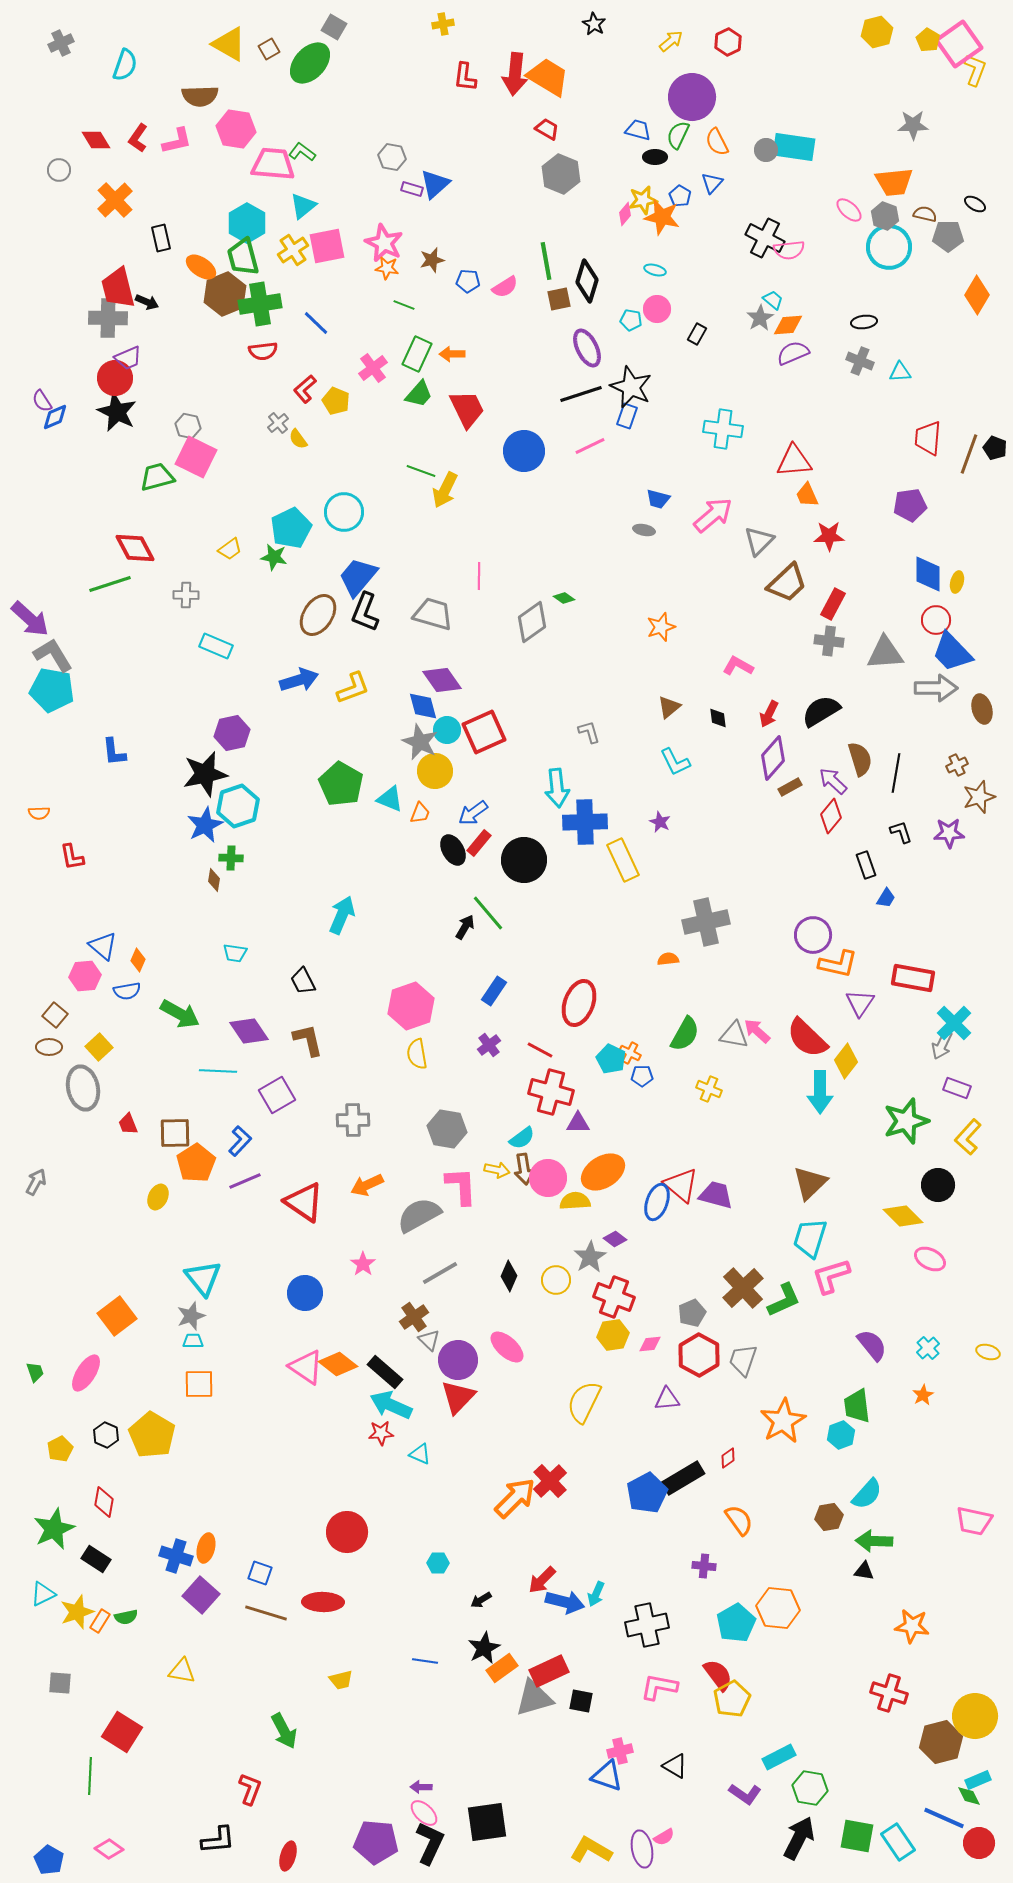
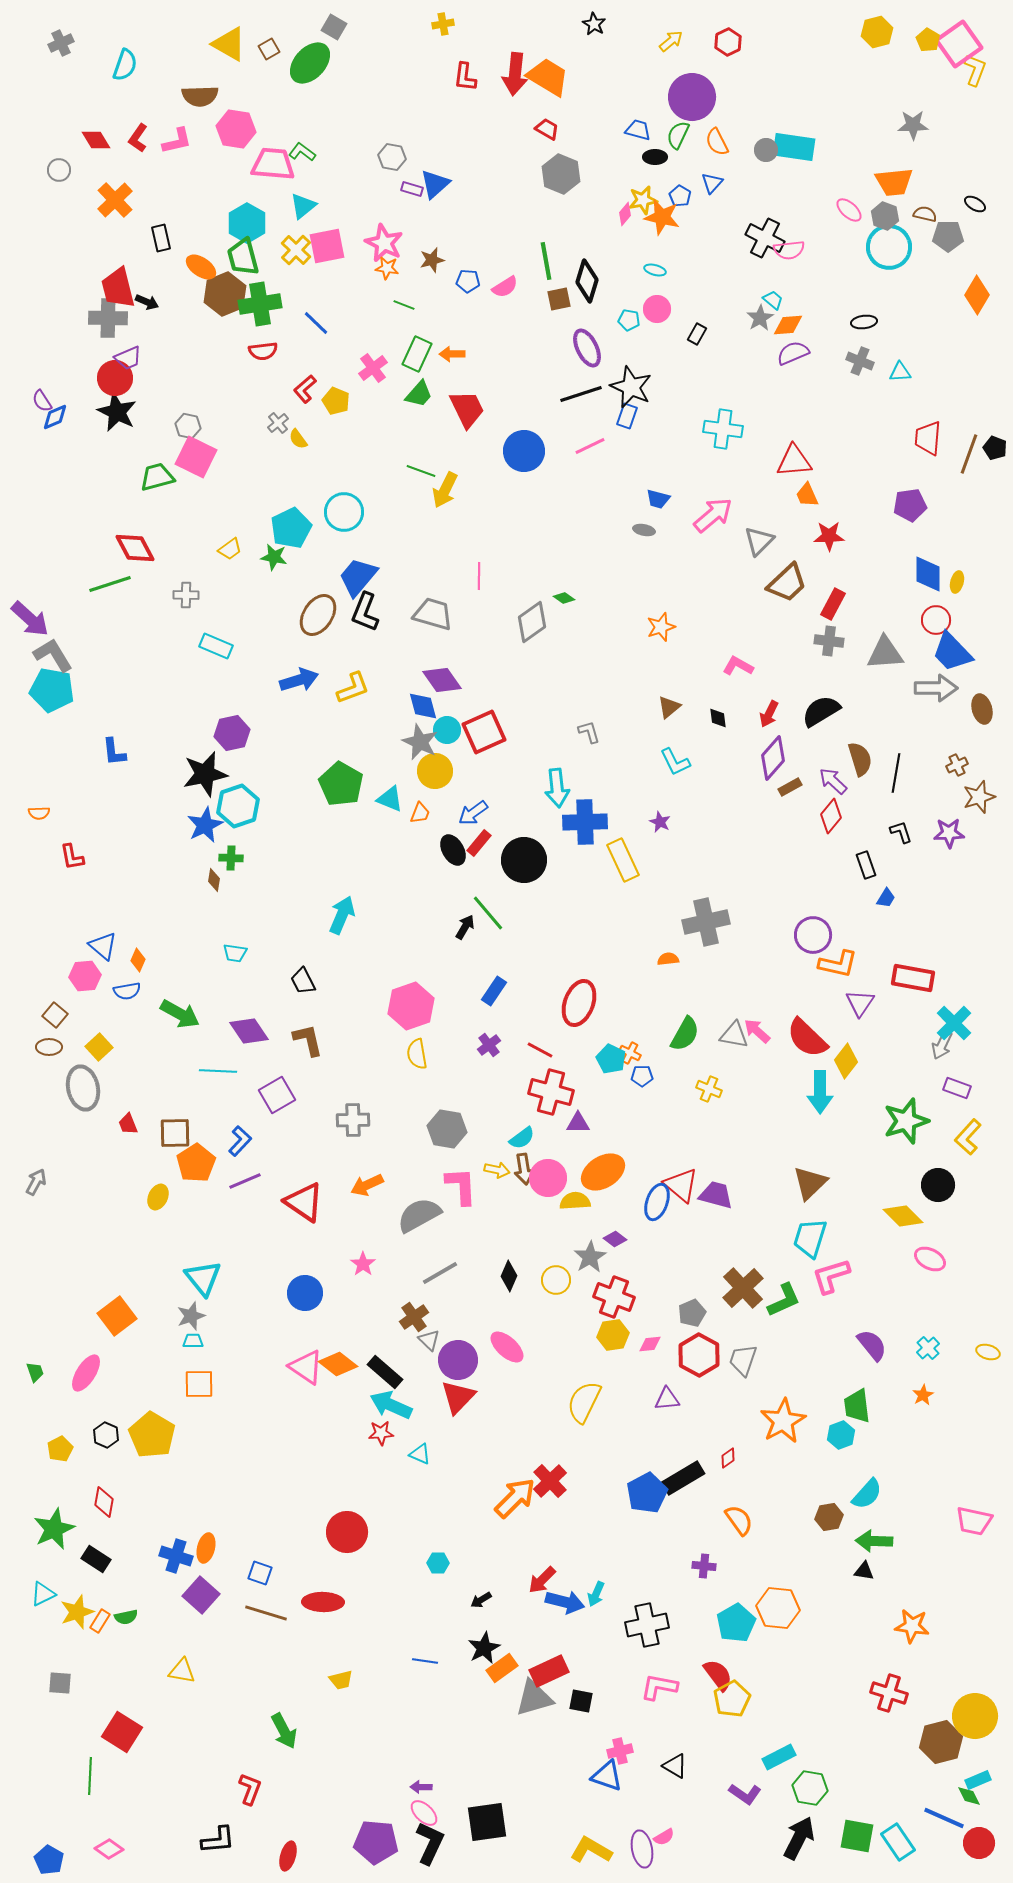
yellow cross at (293, 250): moved 3 px right; rotated 12 degrees counterclockwise
cyan pentagon at (631, 320): moved 2 px left
